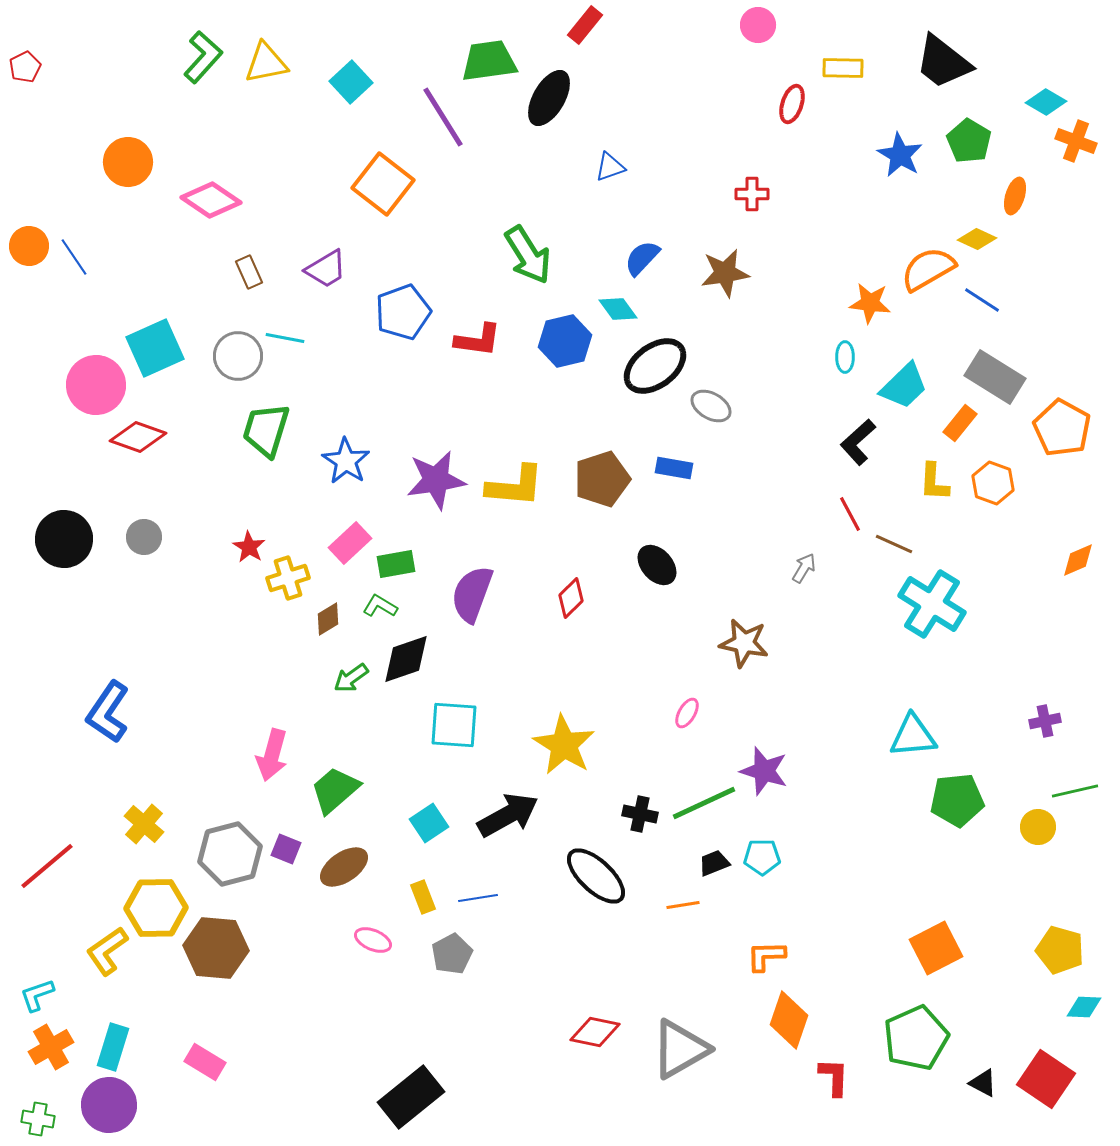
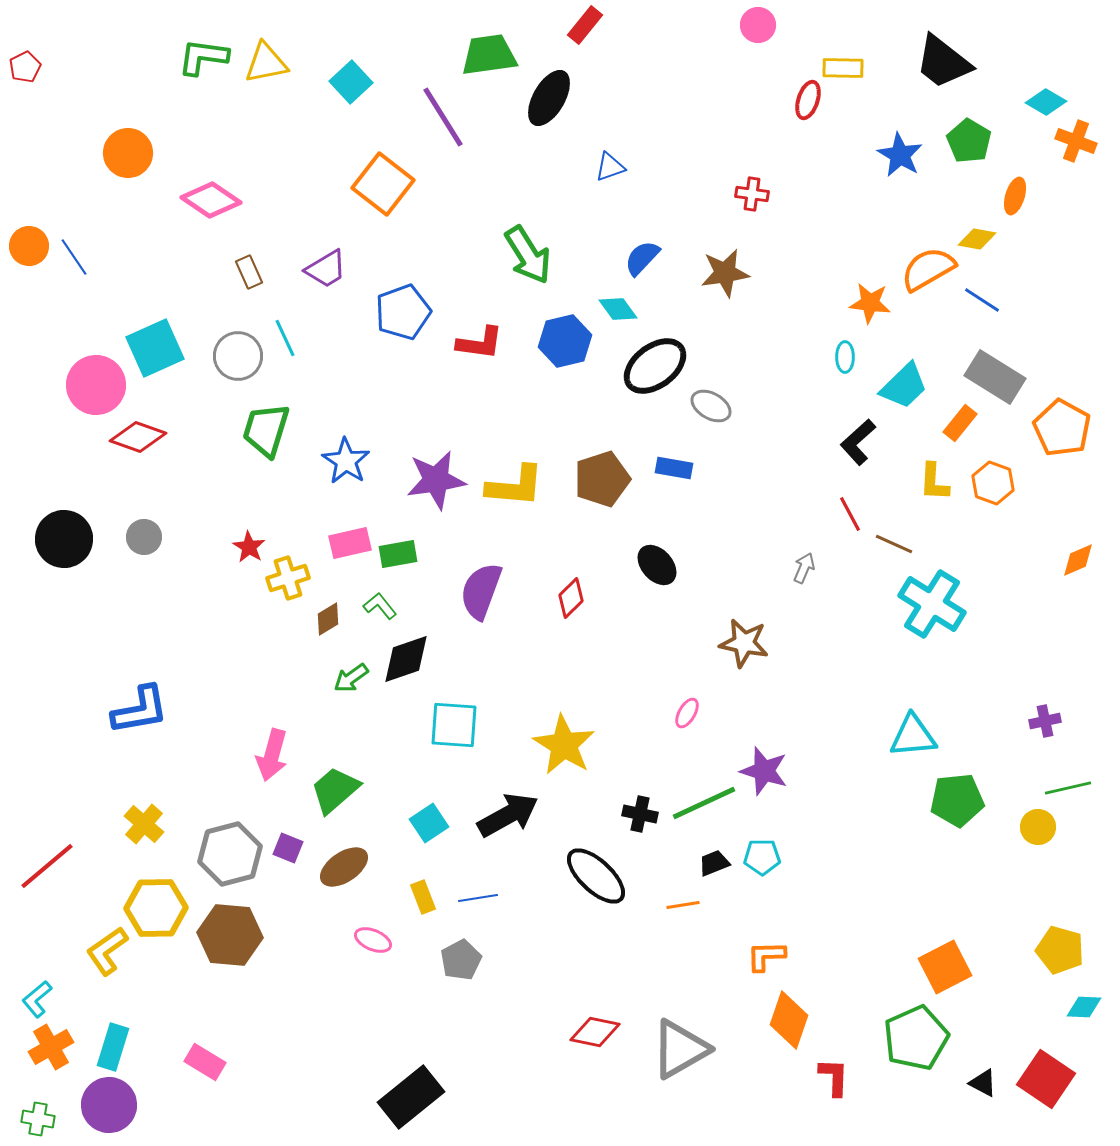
green L-shape at (203, 57): rotated 124 degrees counterclockwise
green trapezoid at (489, 61): moved 6 px up
red ellipse at (792, 104): moved 16 px right, 4 px up
orange circle at (128, 162): moved 9 px up
red cross at (752, 194): rotated 8 degrees clockwise
yellow diamond at (977, 239): rotated 15 degrees counterclockwise
cyan line at (285, 338): rotated 54 degrees clockwise
red L-shape at (478, 340): moved 2 px right, 3 px down
pink rectangle at (350, 543): rotated 30 degrees clockwise
green rectangle at (396, 564): moved 2 px right, 10 px up
gray arrow at (804, 568): rotated 8 degrees counterclockwise
purple semicircle at (472, 594): moved 9 px right, 3 px up
green L-shape at (380, 606): rotated 20 degrees clockwise
blue L-shape at (108, 712): moved 32 px right, 2 px up; rotated 134 degrees counterclockwise
green line at (1075, 791): moved 7 px left, 3 px up
purple square at (286, 849): moved 2 px right, 1 px up
brown hexagon at (216, 948): moved 14 px right, 13 px up
orange square at (936, 948): moved 9 px right, 19 px down
gray pentagon at (452, 954): moved 9 px right, 6 px down
cyan L-shape at (37, 995): moved 4 px down; rotated 21 degrees counterclockwise
